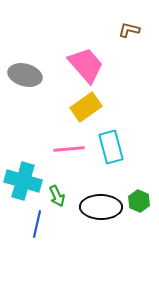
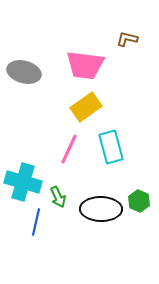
brown L-shape: moved 2 px left, 9 px down
pink trapezoid: moved 1 px left; rotated 138 degrees clockwise
gray ellipse: moved 1 px left, 3 px up
pink line: rotated 60 degrees counterclockwise
cyan cross: moved 1 px down
green arrow: moved 1 px right, 1 px down
black ellipse: moved 2 px down
blue line: moved 1 px left, 2 px up
